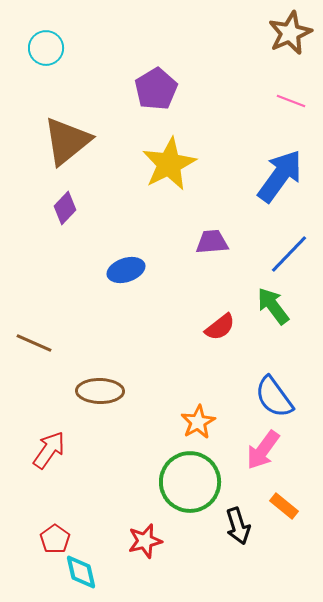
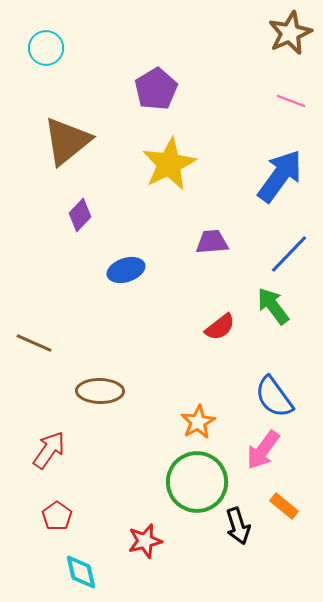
purple diamond: moved 15 px right, 7 px down
green circle: moved 7 px right
red pentagon: moved 2 px right, 23 px up
